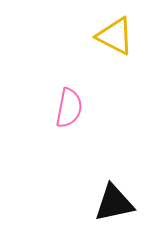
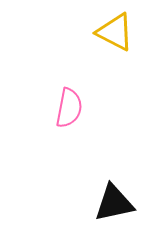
yellow triangle: moved 4 px up
